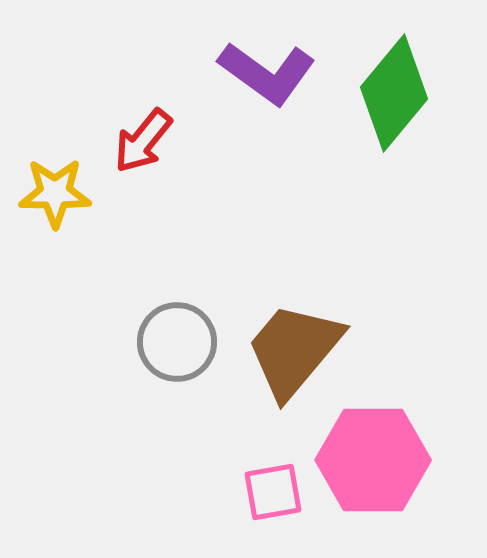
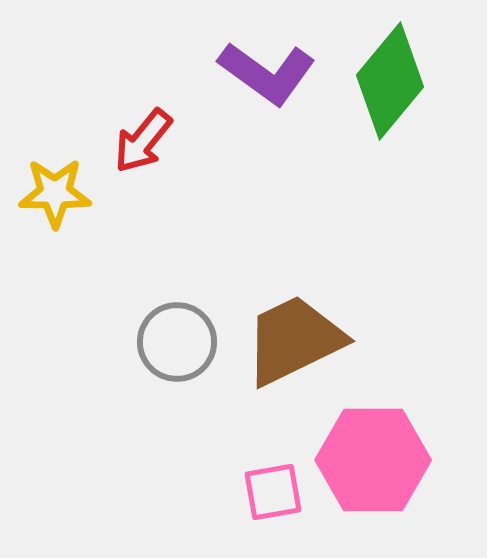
green diamond: moved 4 px left, 12 px up
brown trapezoid: moved 10 px up; rotated 24 degrees clockwise
